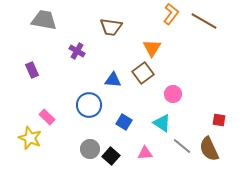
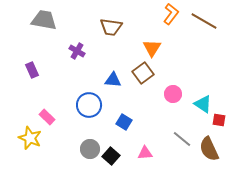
cyan triangle: moved 41 px right, 19 px up
gray line: moved 7 px up
